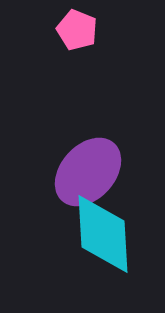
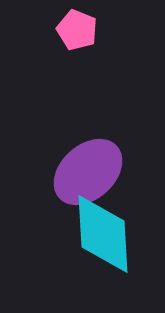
purple ellipse: rotated 6 degrees clockwise
